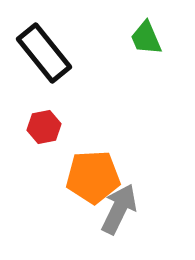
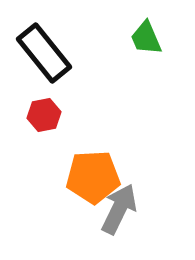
red hexagon: moved 12 px up
